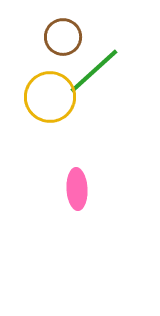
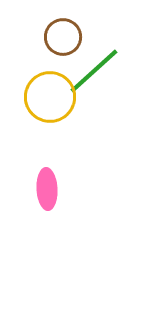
pink ellipse: moved 30 px left
